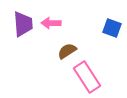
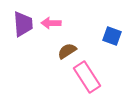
blue square: moved 8 px down
